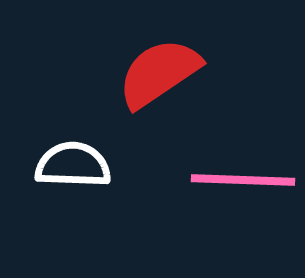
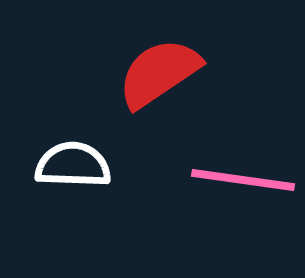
pink line: rotated 6 degrees clockwise
